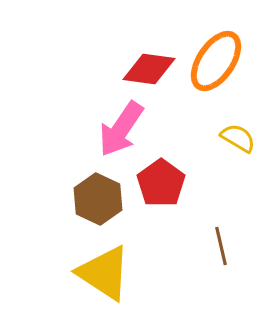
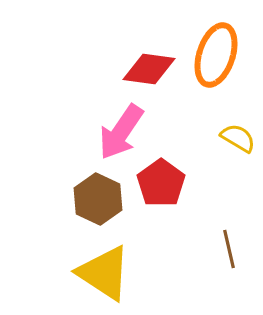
orange ellipse: moved 6 px up; rotated 16 degrees counterclockwise
pink arrow: moved 3 px down
brown line: moved 8 px right, 3 px down
